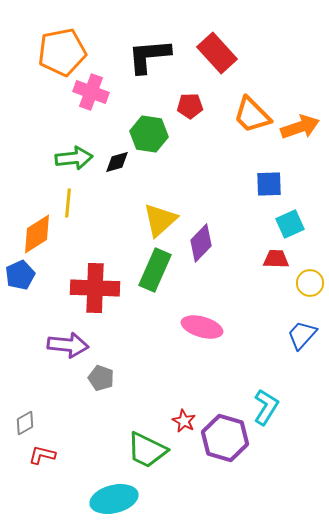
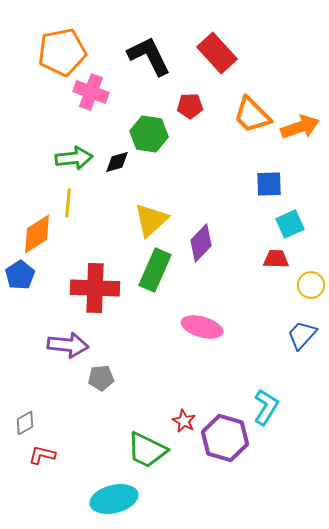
black L-shape: rotated 69 degrees clockwise
yellow triangle: moved 9 px left
blue pentagon: rotated 8 degrees counterclockwise
yellow circle: moved 1 px right, 2 px down
gray pentagon: rotated 25 degrees counterclockwise
